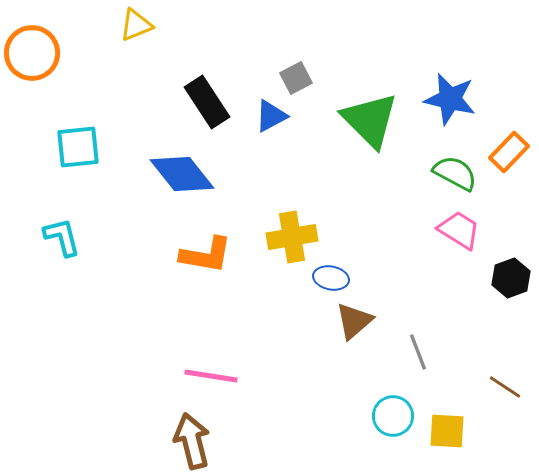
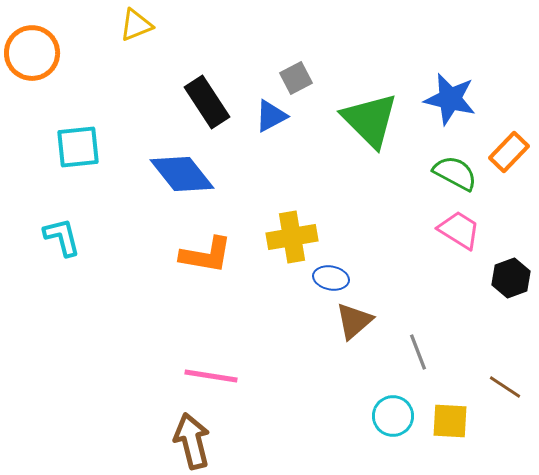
yellow square: moved 3 px right, 10 px up
